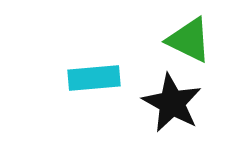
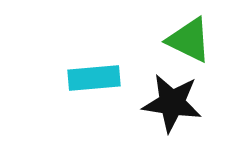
black star: rotated 20 degrees counterclockwise
